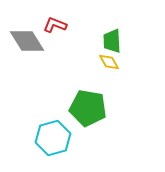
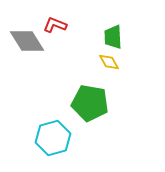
green trapezoid: moved 1 px right, 4 px up
green pentagon: moved 2 px right, 5 px up
